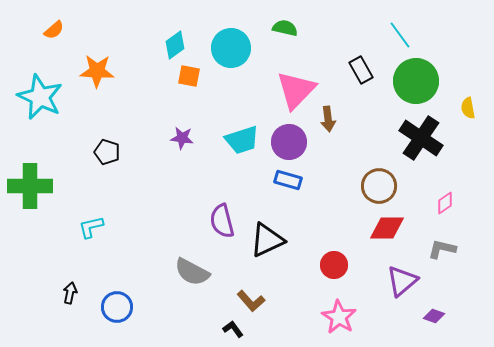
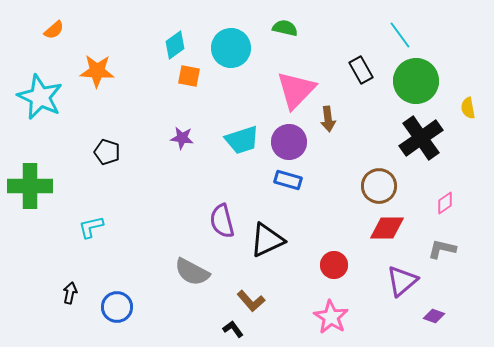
black cross: rotated 21 degrees clockwise
pink star: moved 8 px left
